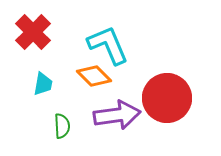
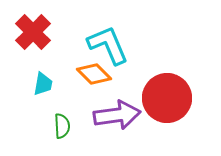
orange diamond: moved 2 px up
